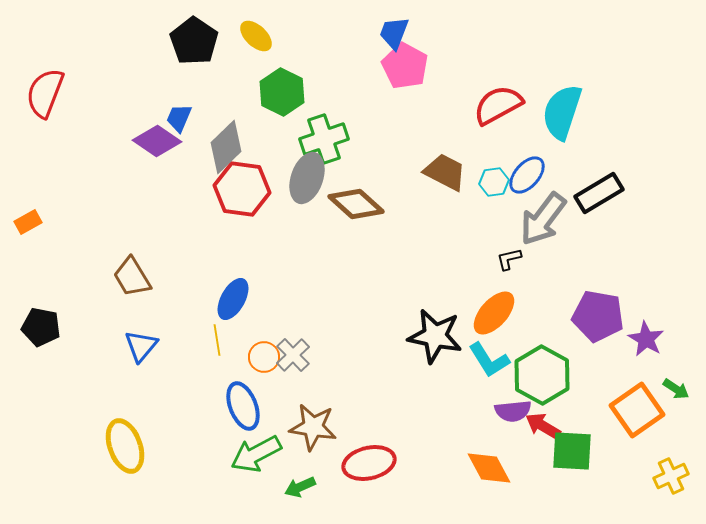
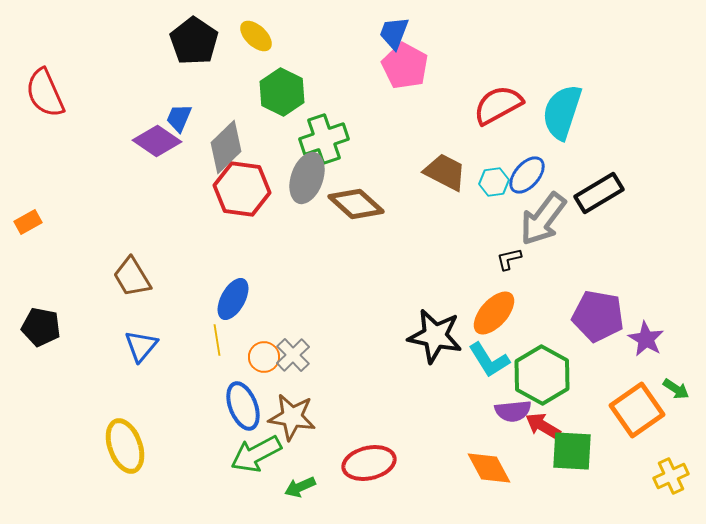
red semicircle at (45, 93): rotated 45 degrees counterclockwise
brown star at (313, 427): moved 21 px left, 10 px up
